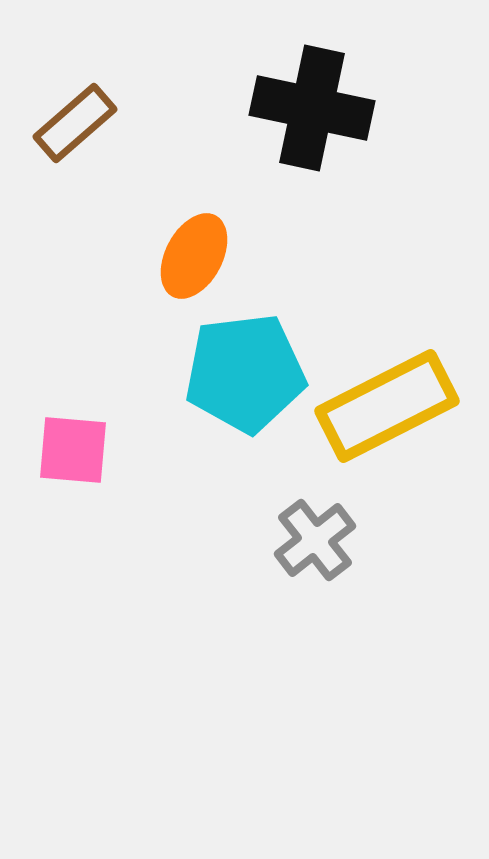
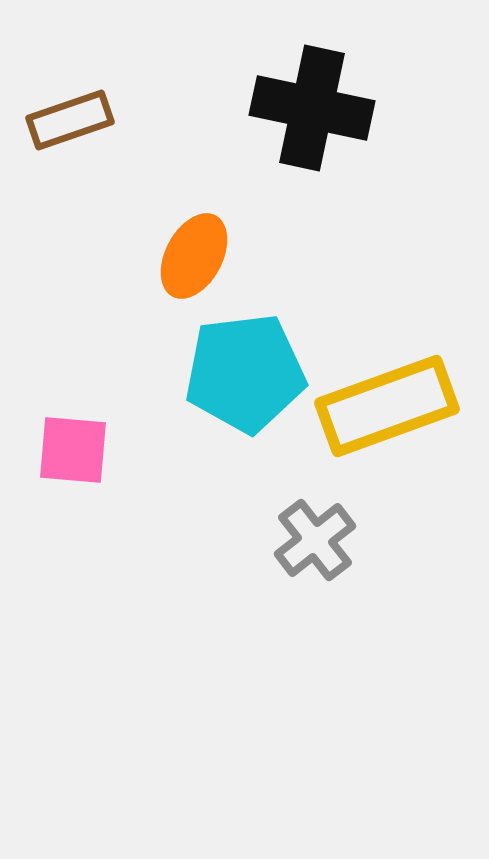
brown rectangle: moved 5 px left, 3 px up; rotated 22 degrees clockwise
yellow rectangle: rotated 7 degrees clockwise
